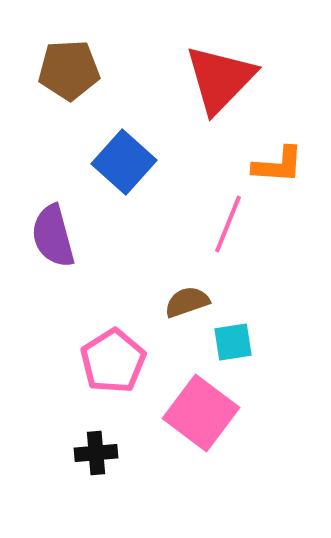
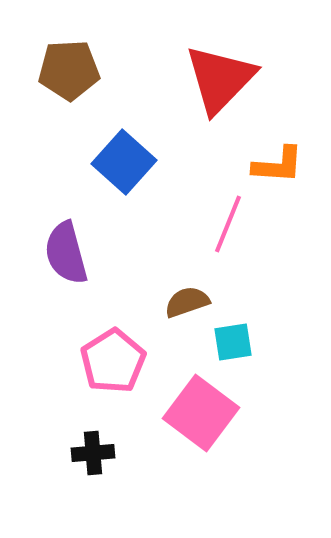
purple semicircle: moved 13 px right, 17 px down
black cross: moved 3 px left
